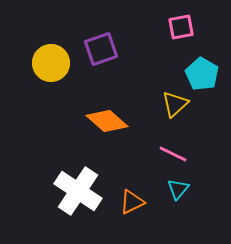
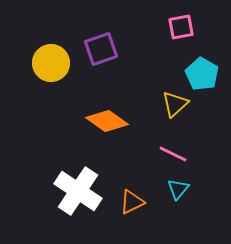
orange diamond: rotated 6 degrees counterclockwise
